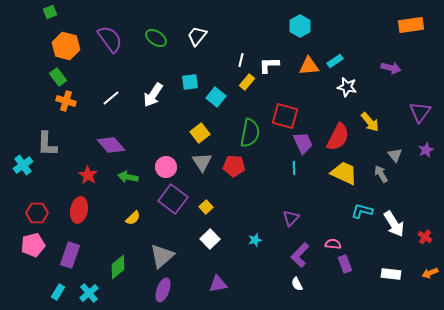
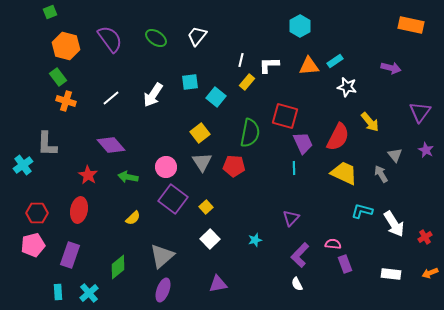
orange rectangle at (411, 25): rotated 20 degrees clockwise
purple star at (426, 150): rotated 21 degrees counterclockwise
red cross at (425, 237): rotated 24 degrees clockwise
cyan rectangle at (58, 292): rotated 35 degrees counterclockwise
